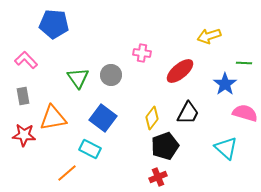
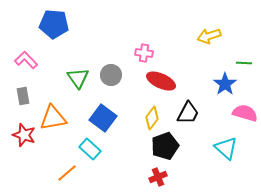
pink cross: moved 2 px right
red ellipse: moved 19 px left, 10 px down; rotated 64 degrees clockwise
red star: rotated 15 degrees clockwise
cyan rectangle: rotated 15 degrees clockwise
